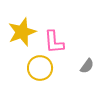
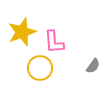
gray semicircle: moved 6 px right
